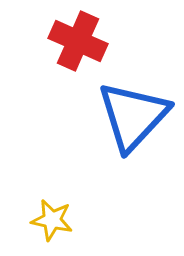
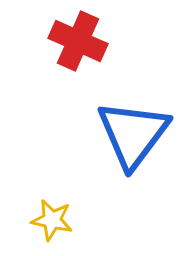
blue triangle: moved 18 px down; rotated 6 degrees counterclockwise
